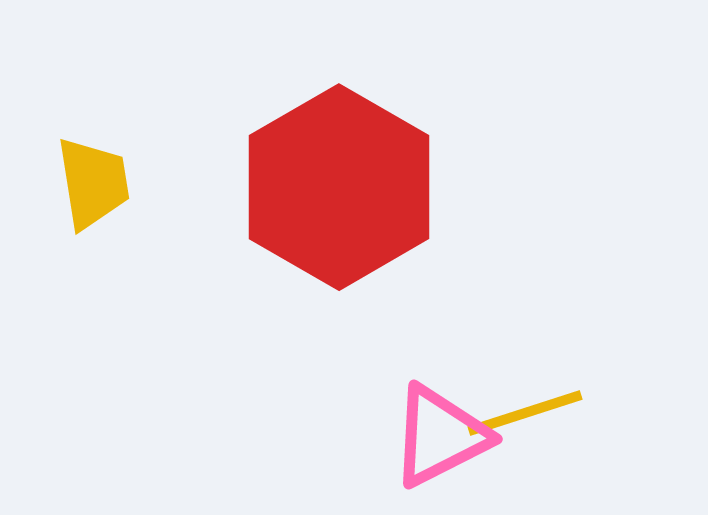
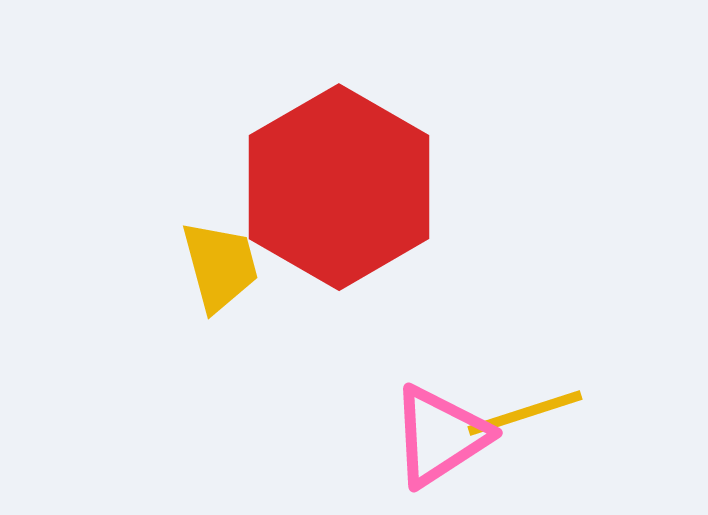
yellow trapezoid: moved 127 px right, 83 px down; rotated 6 degrees counterclockwise
pink triangle: rotated 6 degrees counterclockwise
